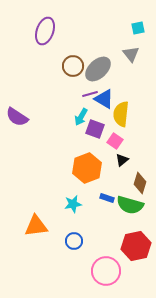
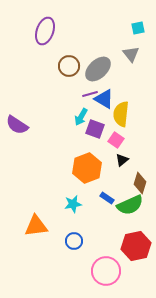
brown circle: moved 4 px left
purple semicircle: moved 8 px down
pink square: moved 1 px right, 1 px up
blue rectangle: rotated 16 degrees clockwise
green semicircle: rotated 40 degrees counterclockwise
